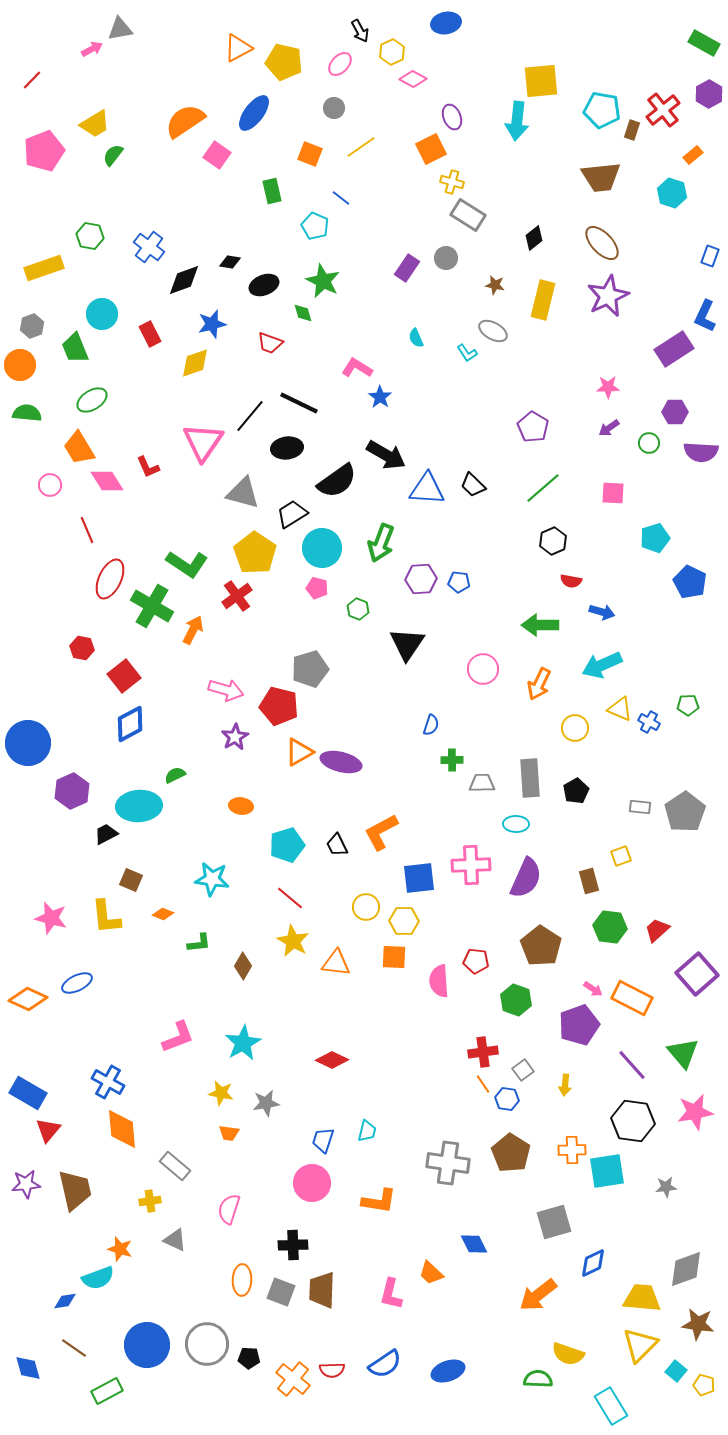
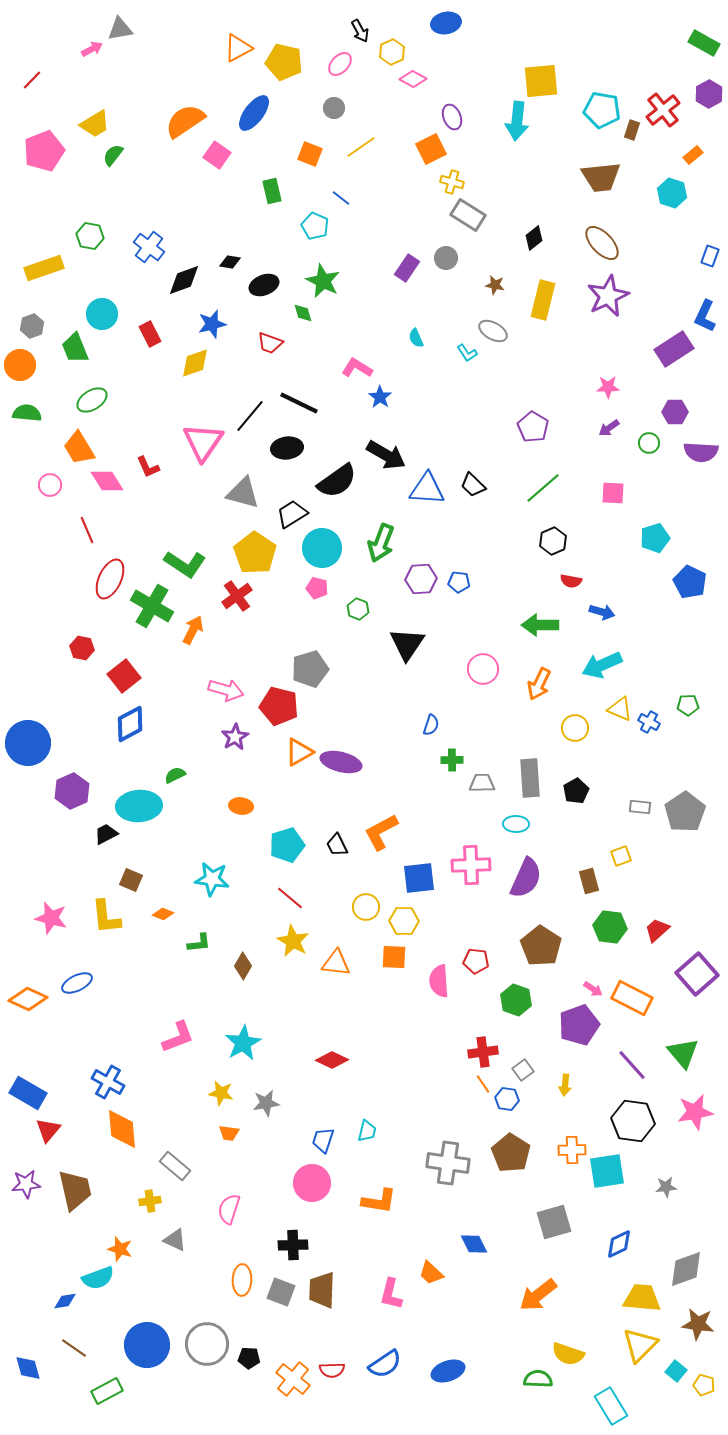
green L-shape at (187, 564): moved 2 px left
blue diamond at (593, 1263): moved 26 px right, 19 px up
